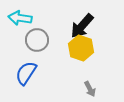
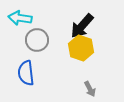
blue semicircle: rotated 40 degrees counterclockwise
